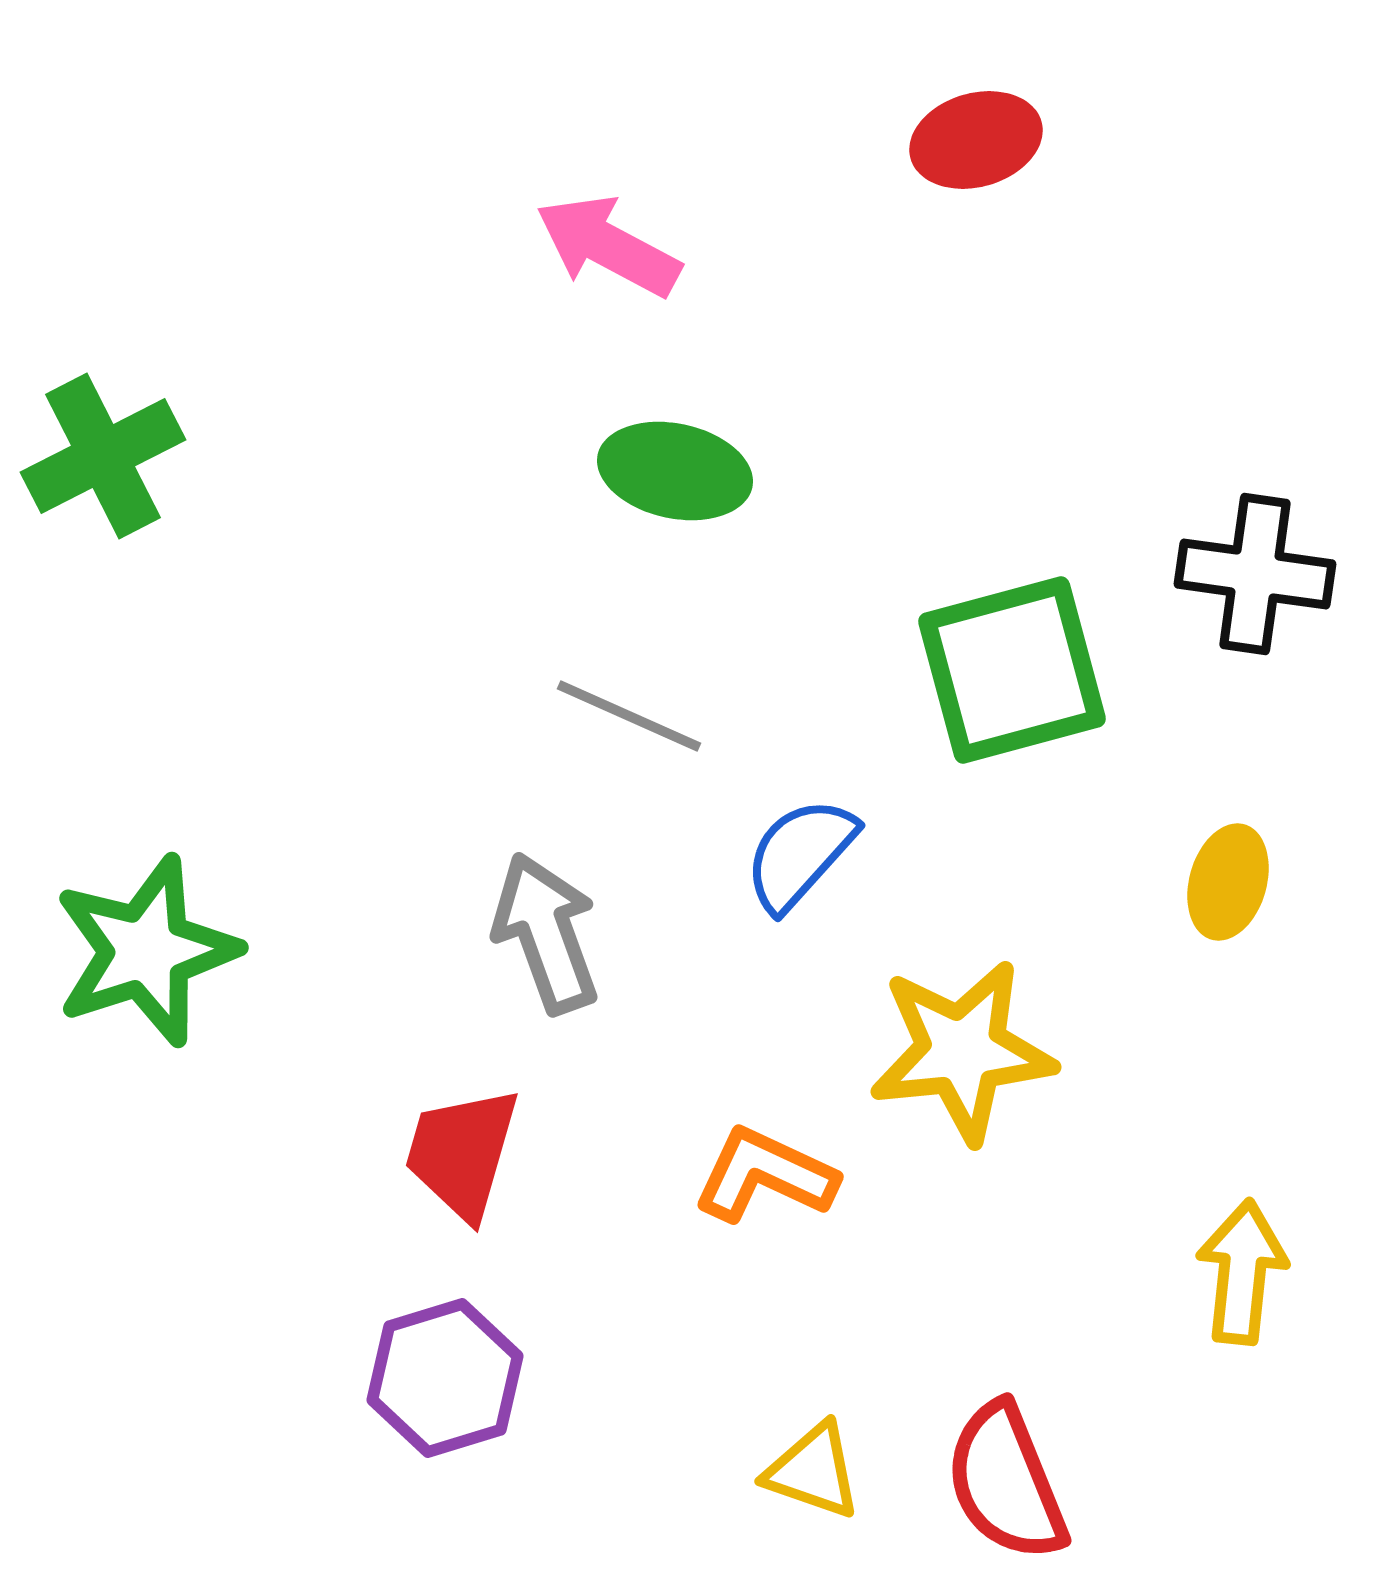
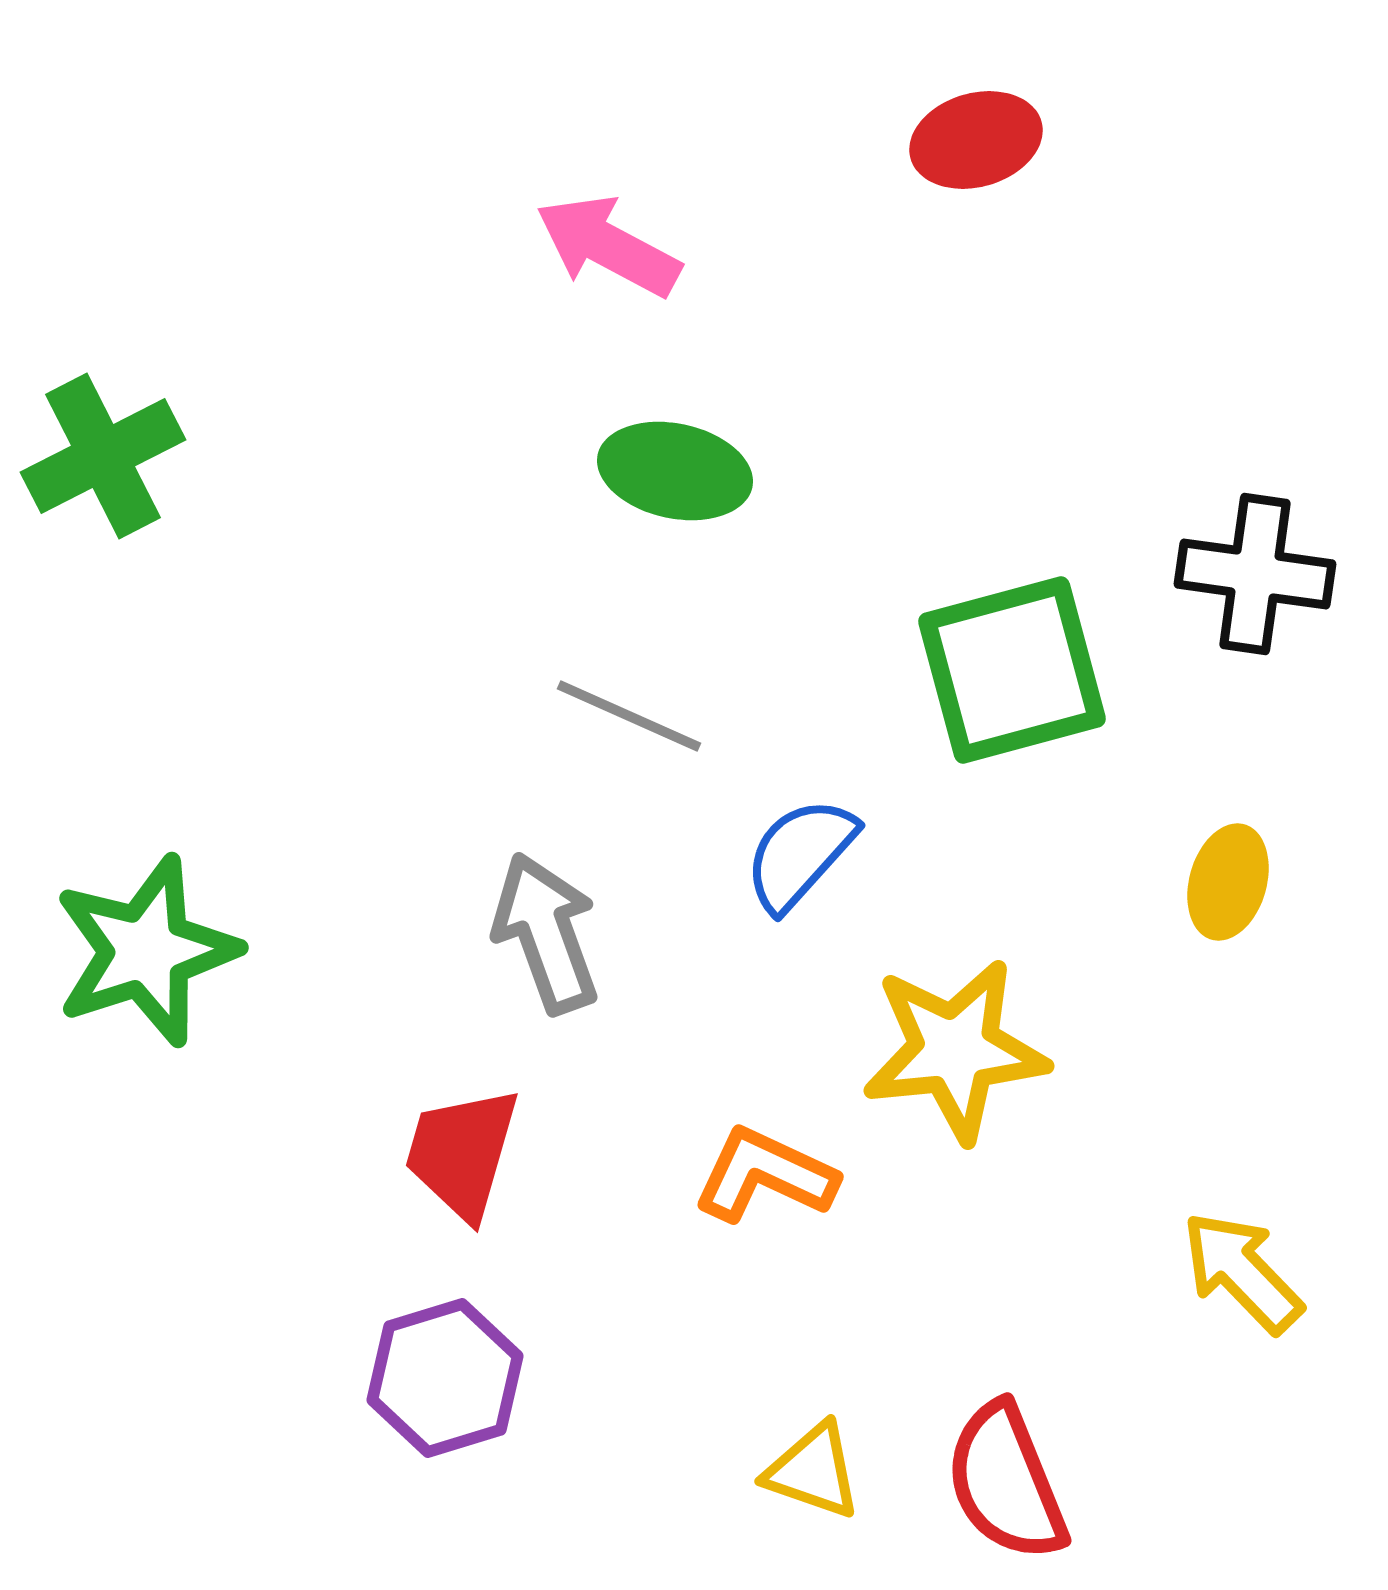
yellow star: moved 7 px left, 1 px up
yellow arrow: rotated 50 degrees counterclockwise
